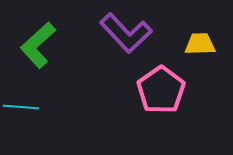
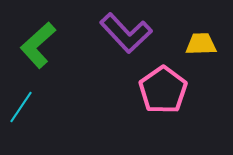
yellow trapezoid: moved 1 px right
pink pentagon: moved 2 px right
cyan line: rotated 60 degrees counterclockwise
